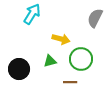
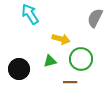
cyan arrow: moved 2 px left; rotated 65 degrees counterclockwise
